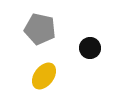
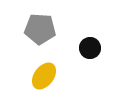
gray pentagon: rotated 8 degrees counterclockwise
